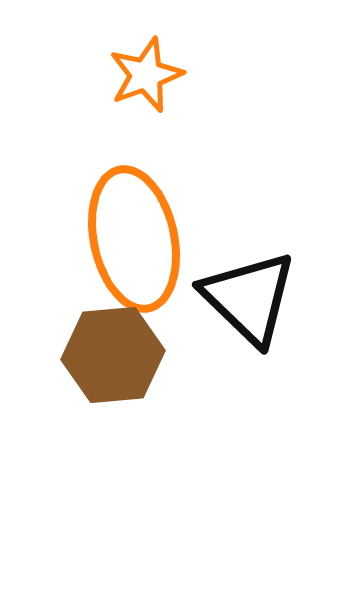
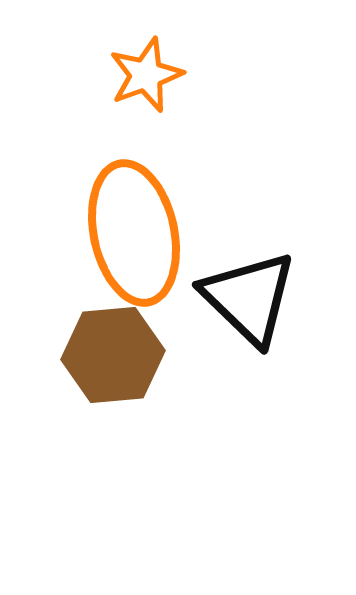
orange ellipse: moved 6 px up
